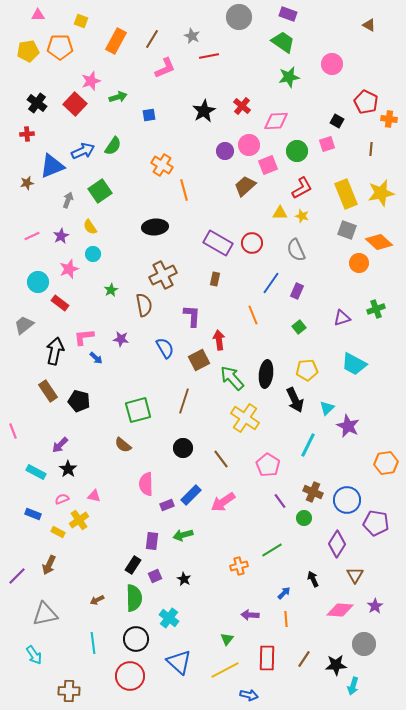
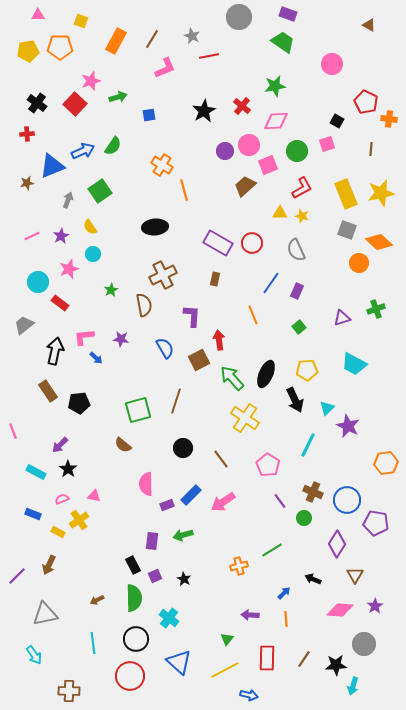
green star at (289, 77): moved 14 px left, 9 px down
black ellipse at (266, 374): rotated 16 degrees clockwise
black pentagon at (79, 401): moved 2 px down; rotated 20 degrees counterclockwise
brown line at (184, 401): moved 8 px left
black rectangle at (133, 565): rotated 60 degrees counterclockwise
black arrow at (313, 579): rotated 42 degrees counterclockwise
